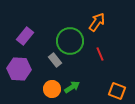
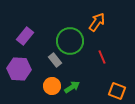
red line: moved 2 px right, 3 px down
orange circle: moved 3 px up
